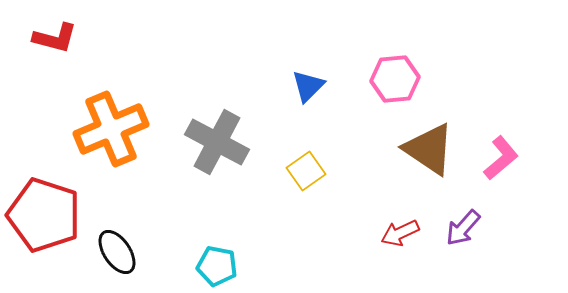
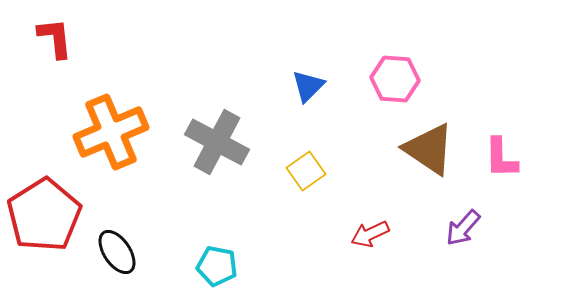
red L-shape: rotated 111 degrees counterclockwise
pink hexagon: rotated 9 degrees clockwise
orange cross: moved 3 px down
pink L-shape: rotated 129 degrees clockwise
red pentagon: rotated 22 degrees clockwise
red arrow: moved 30 px left, 1 px down
